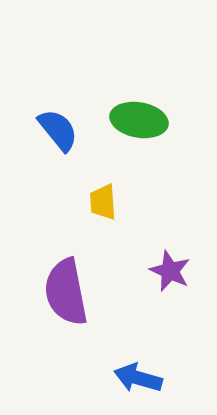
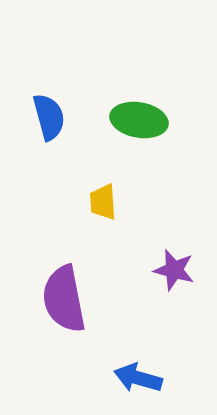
blue semicircle: moved 9 px left, 13 px up; rotated 24 degrees clockwise
purple star: moved 4 px right, 1 px up; rotated 9 degrees counterclockwise
purple semicircle: moved 2 px left, 7 px down
